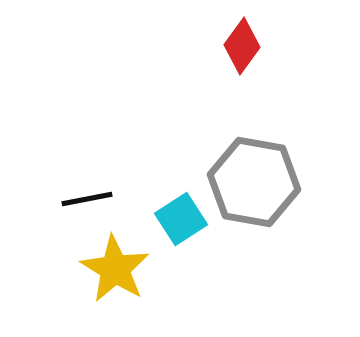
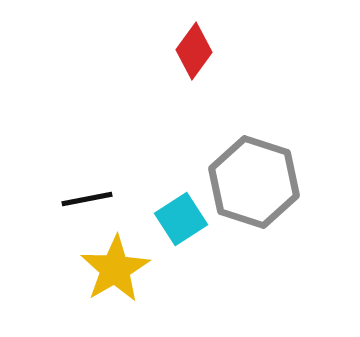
red diamond: moved 48 px left, 5 px down
gray hexagon: rotated 8 degrees clockwise
yellow star: rotated 10 degrees clockwise
